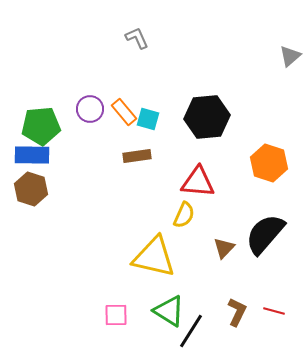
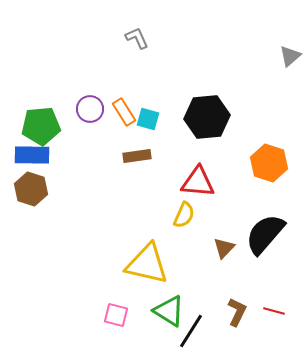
orange rectangle: rotated 8 degrees clockwise
yellow triangle: moved 7 px left, 7 px down
pink square: rotated 15 degrees clockwise
